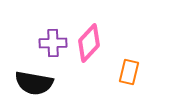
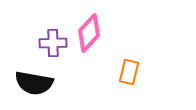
pink diamond: moved 10 px up
